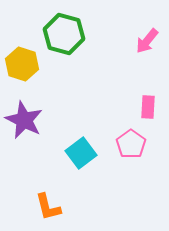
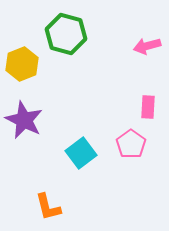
green hexagon: moved 2 px right
pink arrow: moved 5 px down; rotated 36 degrees clockwise
yellow hexagon: rotated 20 degrees clockwise
